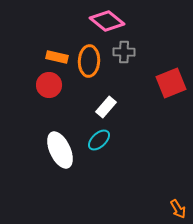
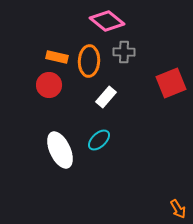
white rectangle: moved 10 px up
